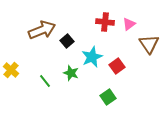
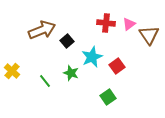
red cross: moved 1 px right, 1 px down
brown triangle: moved 9 px up
yellow cross: moved 1 px right, 1 px down
